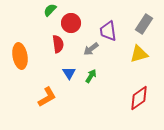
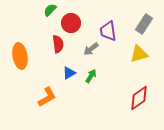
blue triangle: rotated 32 degrees clockwise
